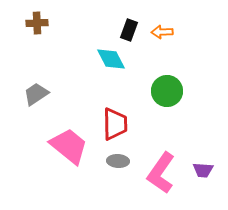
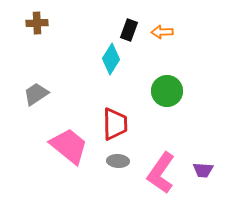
cyan diamond: rotated 60 degrees clockwise
